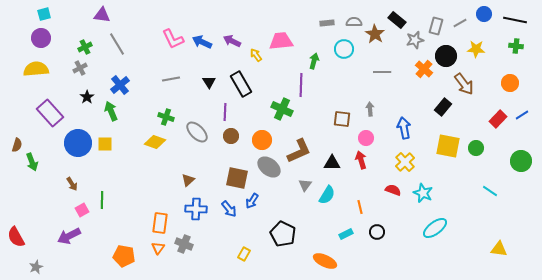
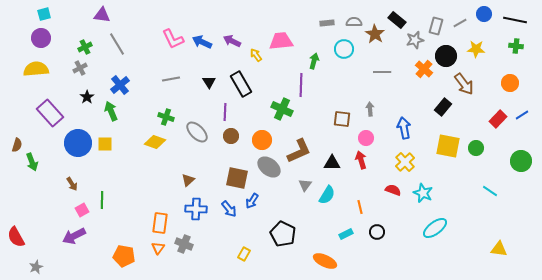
purple arrow at (69, 236): moved 5 px right
